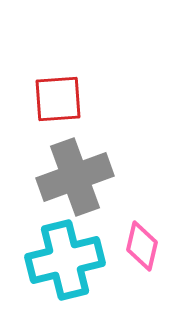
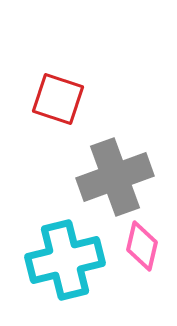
red square: rotated 22 degrees clockwise
gray cross: moved 40 px right
